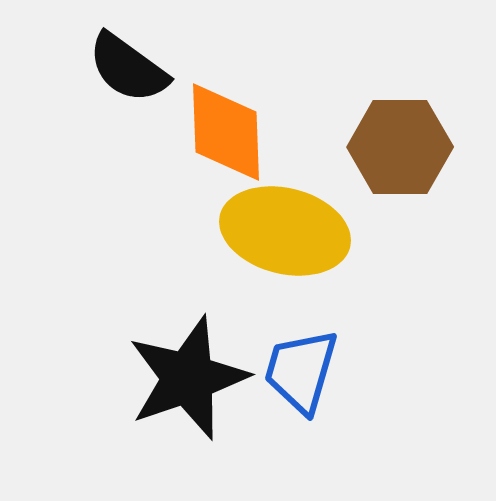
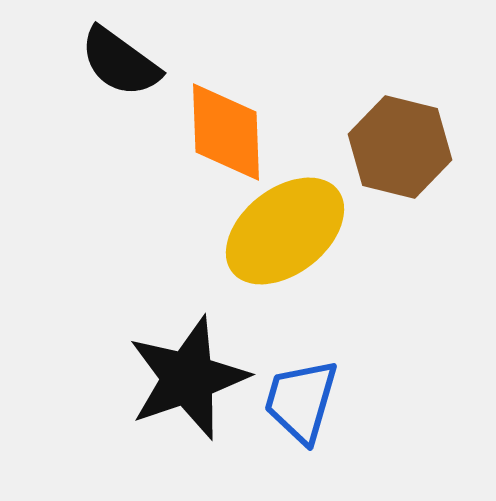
black semicircle: moved 8 px left, 6 px up
brown hexagon: rotated 14 degrees clockwise
yellow ellipse: rotated 52 degrees counterclockwise
blue trapezoid: moved 30 px down
